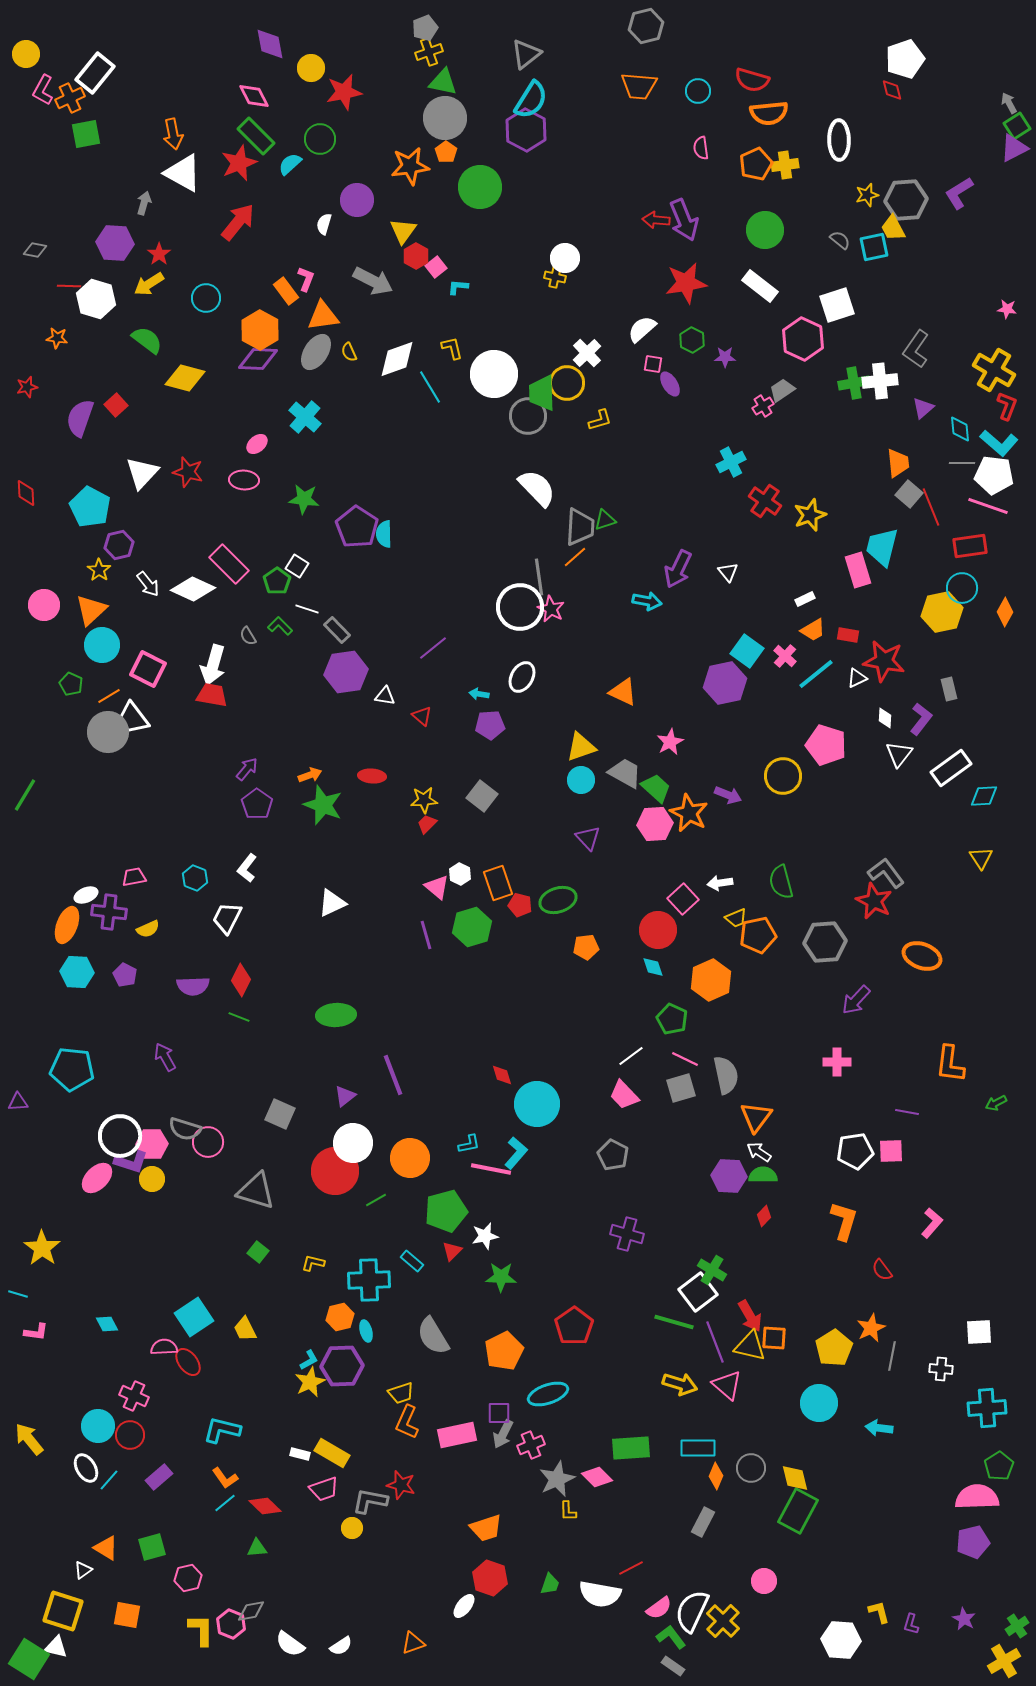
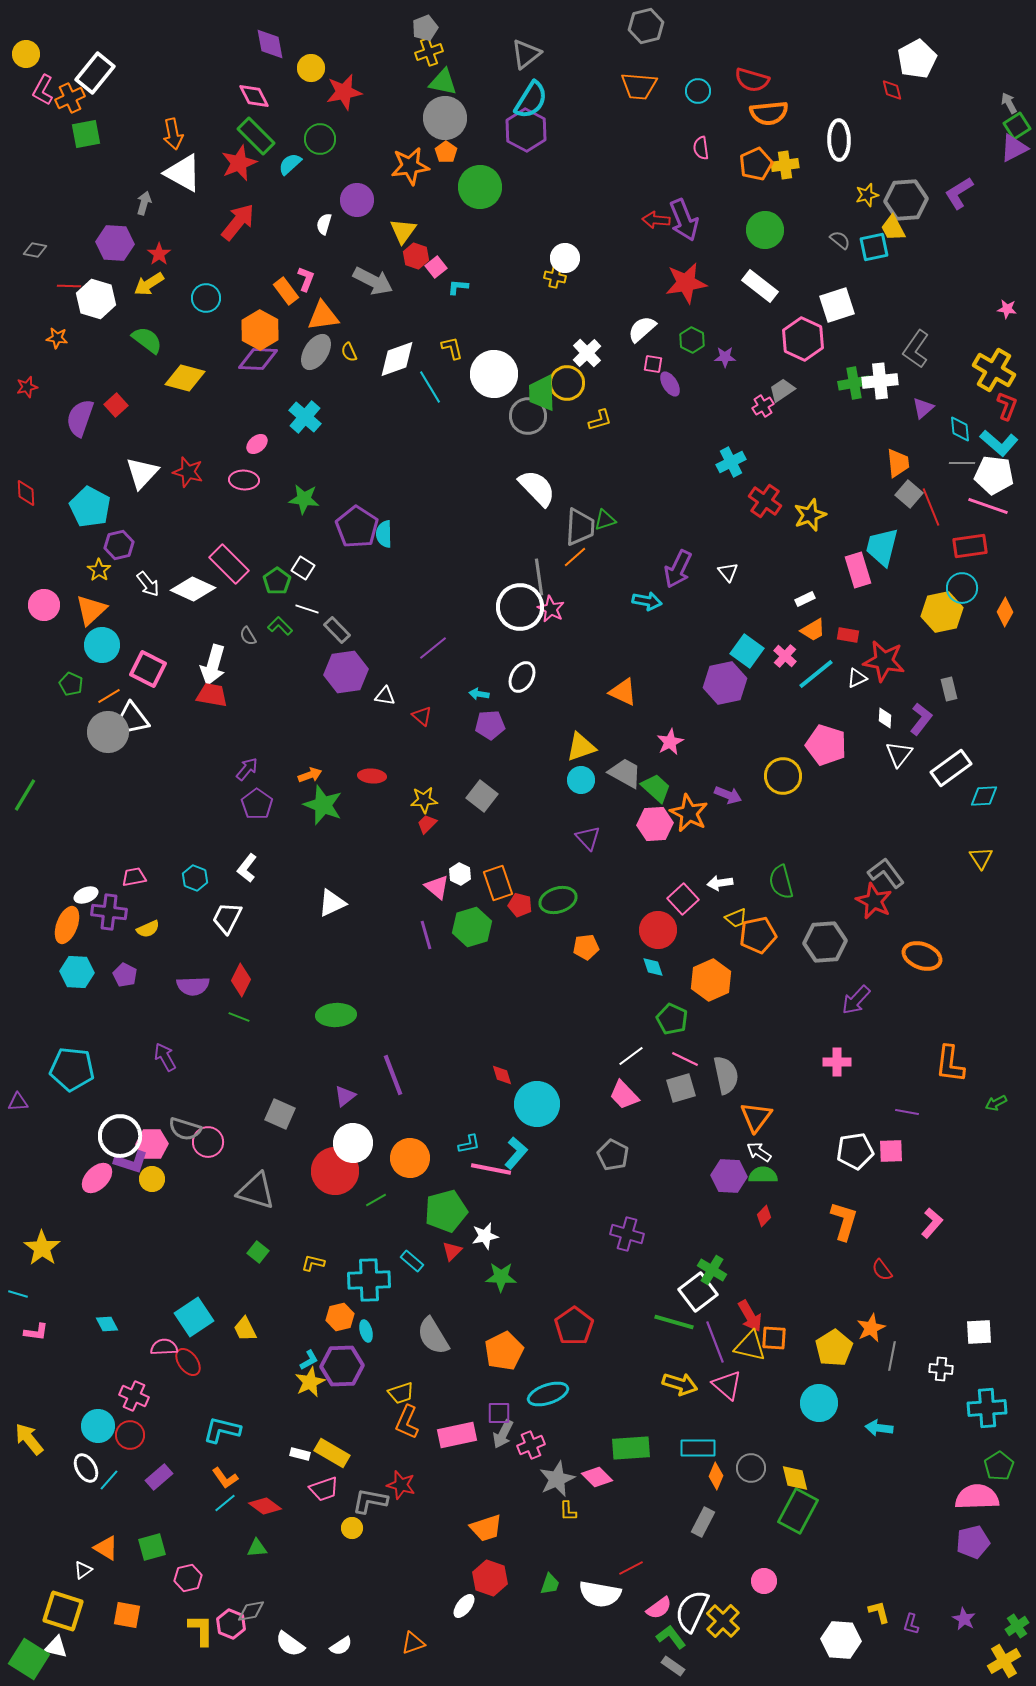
white pentagon at (905, 59): moved 12 px right; rotated 9 degrees counterclockwise
red hexagon at (416, 256): rotated 10 degrees counterclockwise
white square at (297, 566): moved 6 px right, 2 px down
red diamond at (265, 1506): rotated 8 degrees counterclockwise
